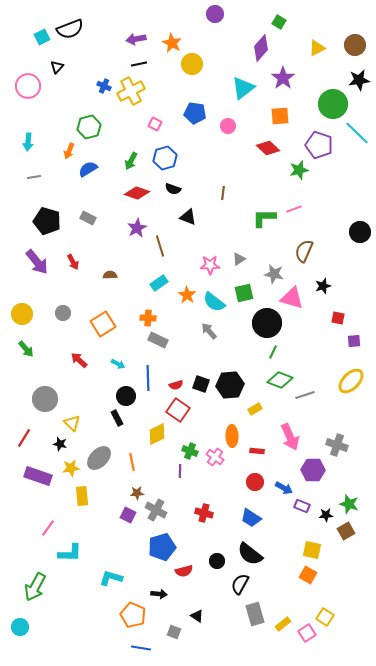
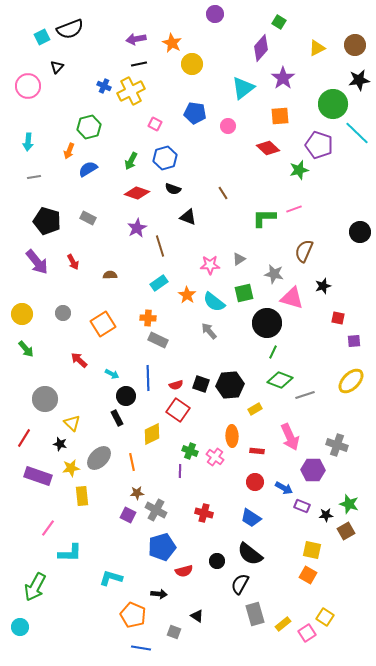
brown line at (223, 193): rotated 40 degrees counterclockwise
cyan arrow at (118, 364): moved 6 px left, 10 px down
yellow diamond at (157, 434): moved 5 px left
